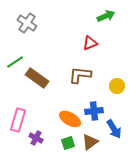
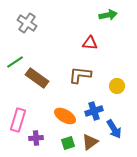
green arrow: moved 2 px right, 1 px up; rotated 12 degrees clockwise
red triangle: rotated 28 degrees clockwise
blue cross: rotated 12 degrees counterclockwise
orange ellipse: moved 5 px left, 3 px up
purple cross: rotated 32 degrees counterclockwise
